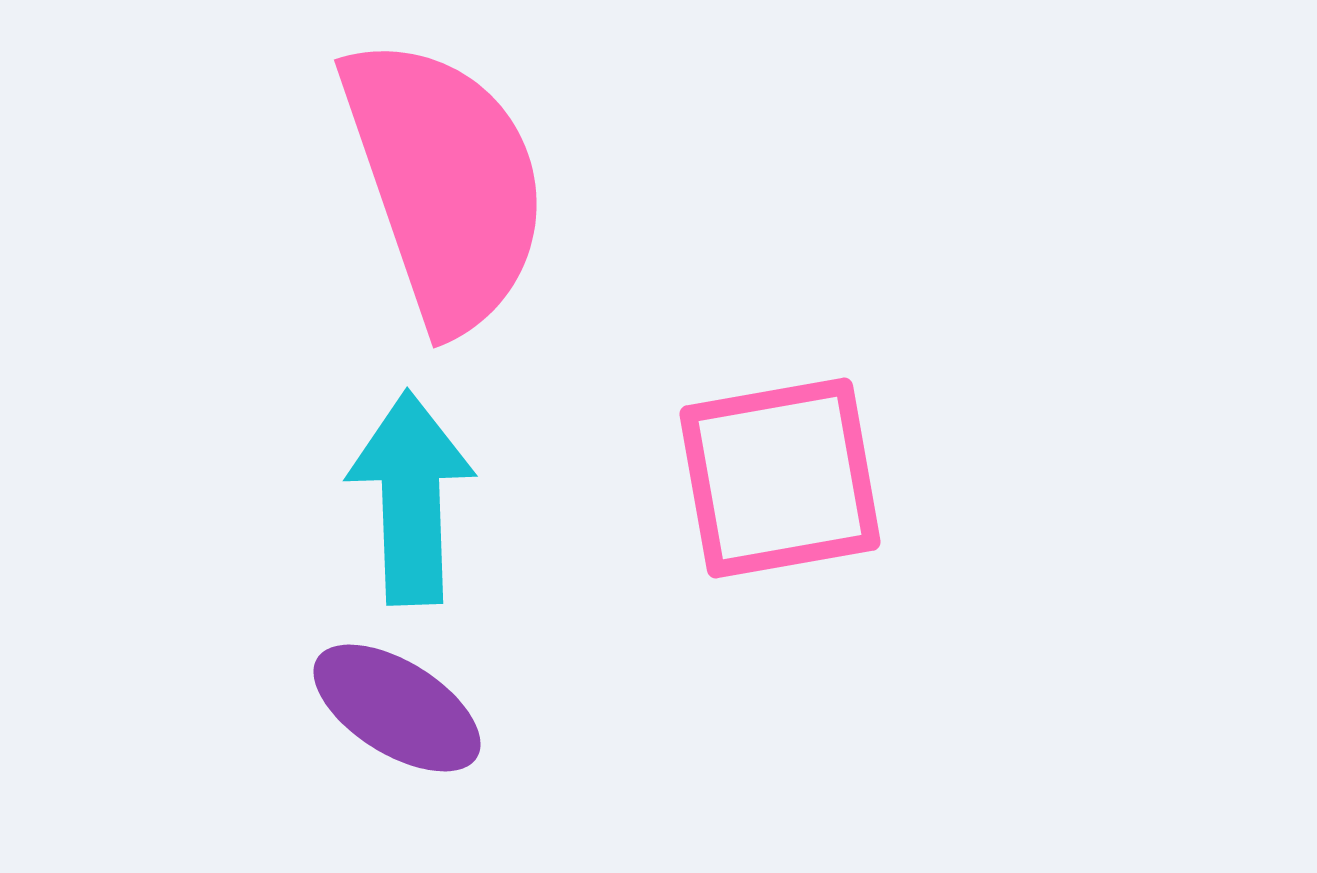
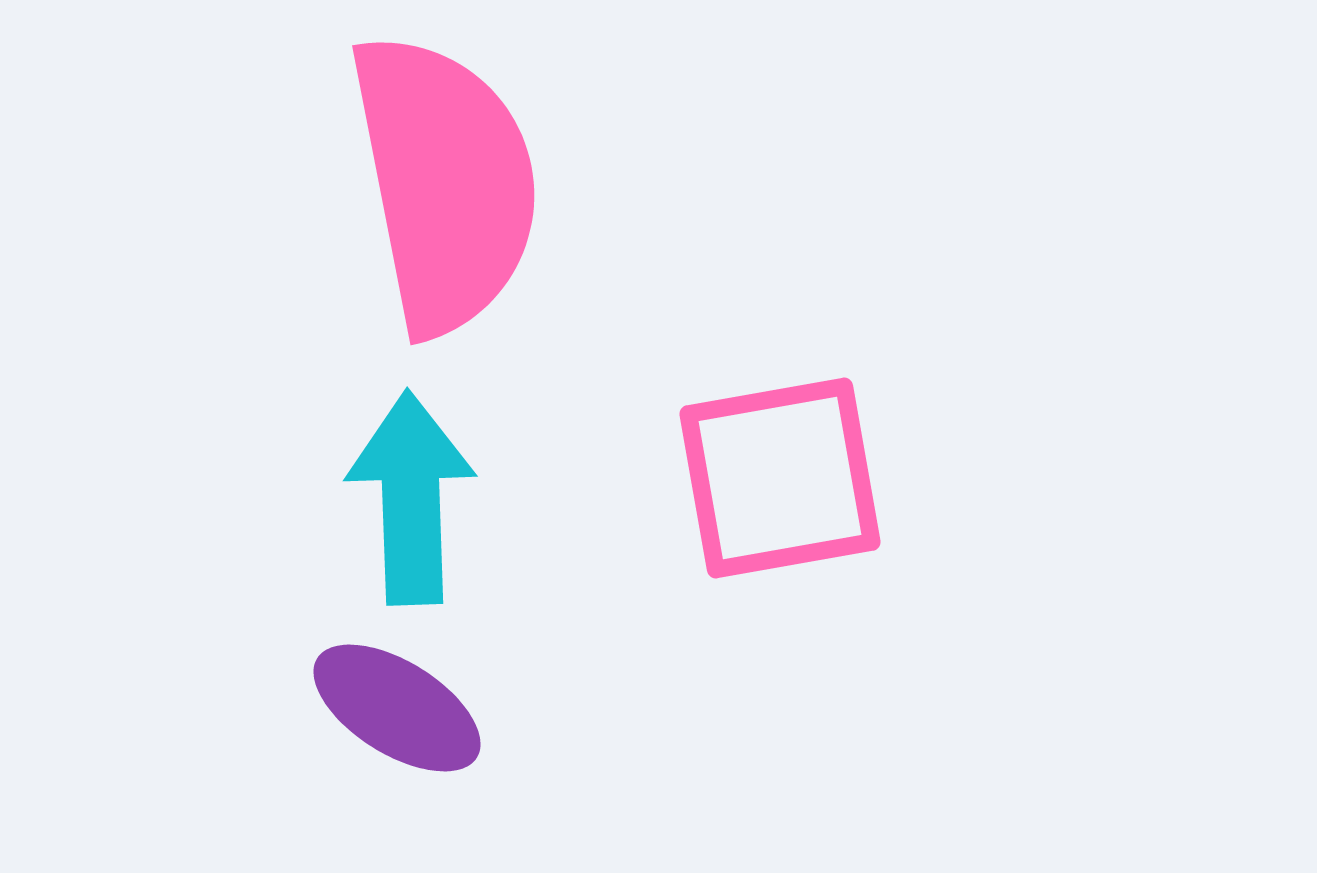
pink semicircle: rotated 8 degrees clockwise
